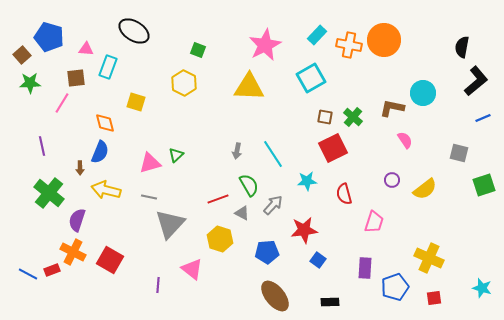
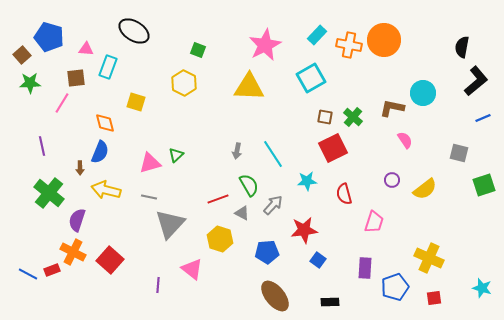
red square at (110, 260): rotated 12 degrees clockwise
